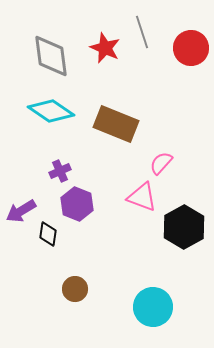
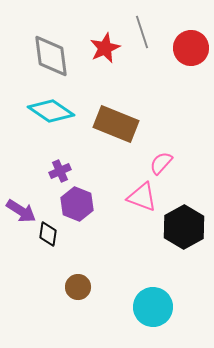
red star: rotated 24 degrees clockwise
purple arrow: rotated 116 degrees counterclockwise
brown circle: moved 3 px right, 2 px up
